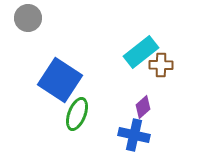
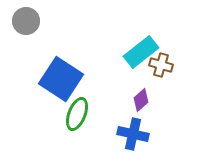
gray circle: moved 2 px left, 3 px down
brown cross: rotated 15 degrees clockwise
blue square: moved 1 px right, 1 px up
purple diamond: moved 2 px left, 7 px up
blue cross: moved 1 px left, 1 px up
